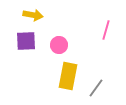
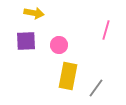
yellow arrow: moved 1 px right, 2 px up
